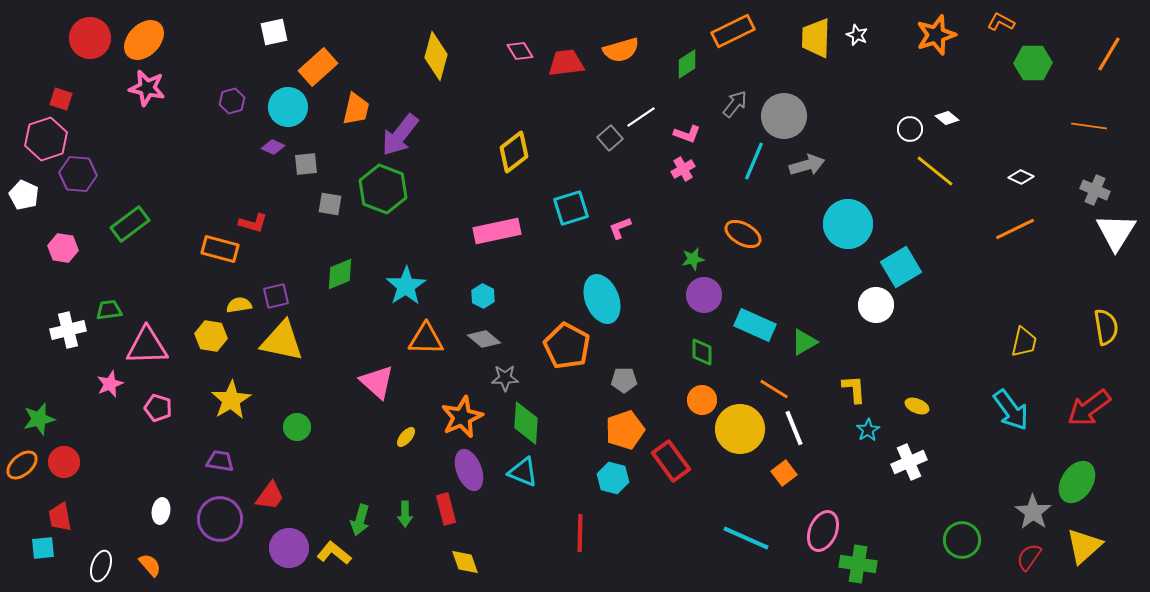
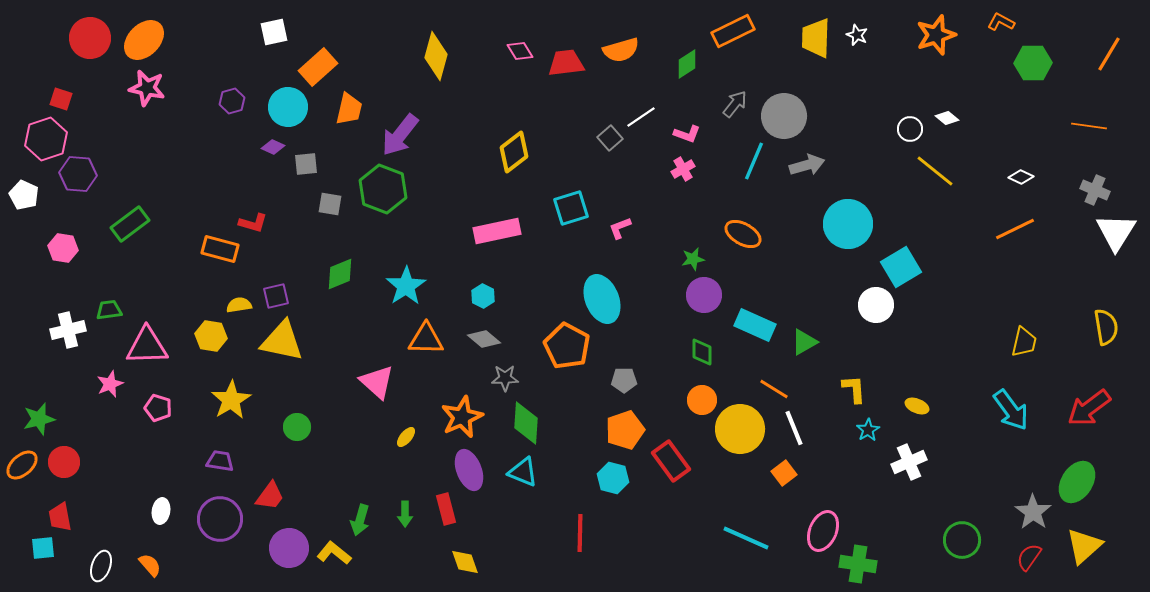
orange trapezoid at (356, 109): moved 7 px left
